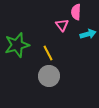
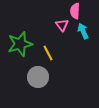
pink semicircle: moved 1 px left, 1 px up
cyan arrow: moved 5 px left, 3 px up; rotated 98 degrees counterclockwise
green star: moved 3 px right, 1 px up
gray circle: moved 11 px left, 1 px down
